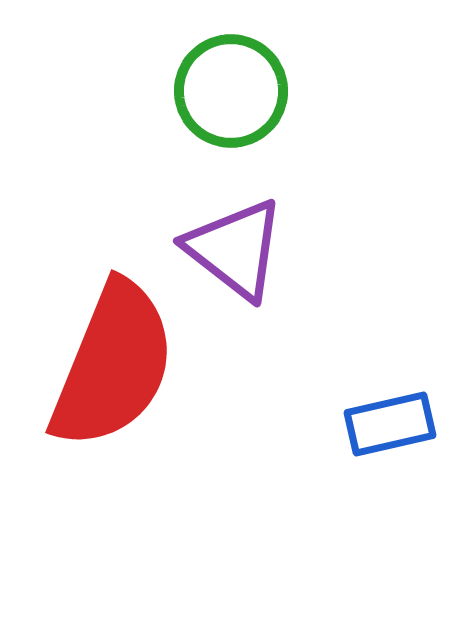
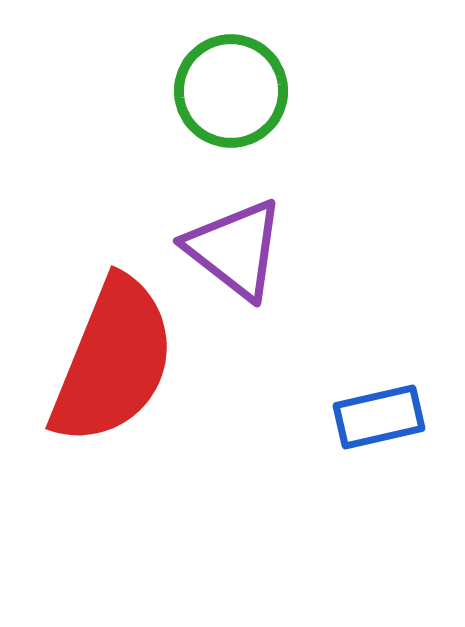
red semicircle: moved 4 px up
blue rectangle: moved 11 px left, 7 px up
